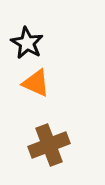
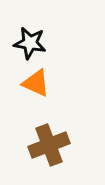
black star: moved 3 px right; rotated 20 degrees counterclockwise
